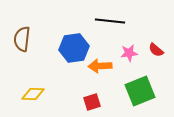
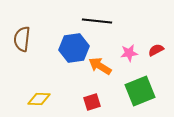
black line: moved 13 px left
red semicircle: rotated 112 degrees clockwise
orange arrow: rotated 35 degrees clockwise
yellow diamond: moved 6 px right, 5 px down
